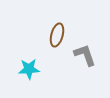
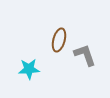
brown ellipse: moved 2 px right, 5 px down
